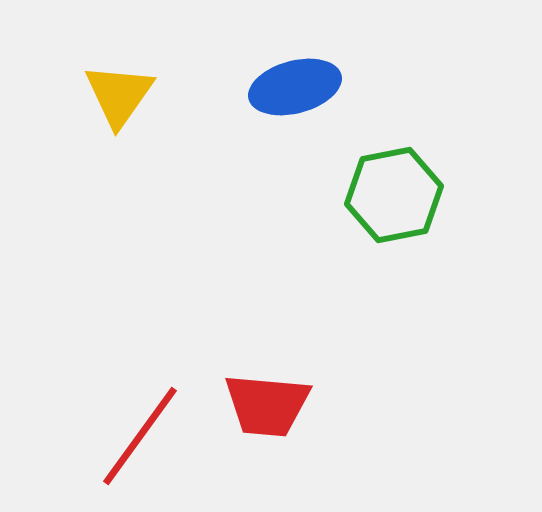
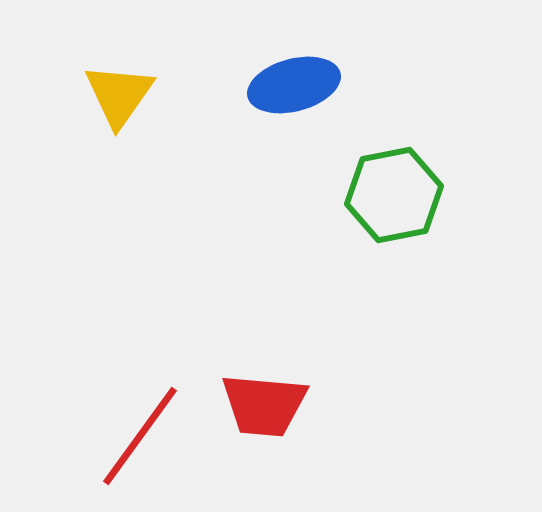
blue ellipse: moved 1 px left, 2 px up
red trapezoid: moved 3 px left
